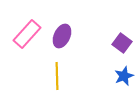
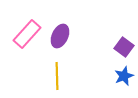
purple ellipse: moved 2 px left
purple square: moved 2 px right, 4 px down
